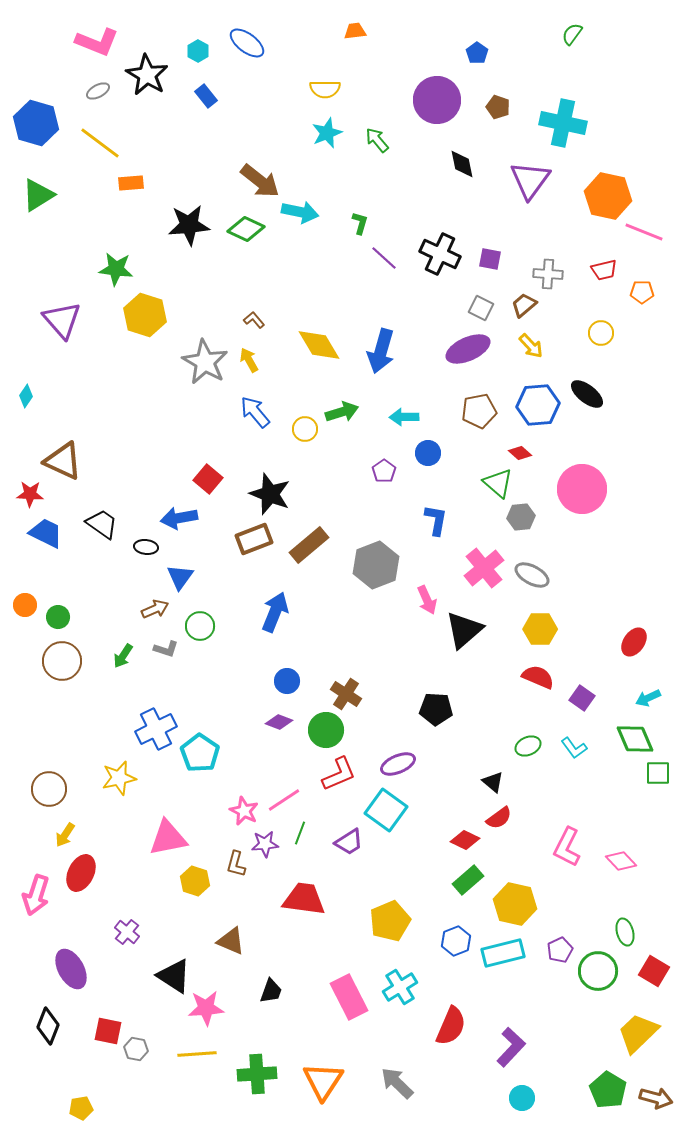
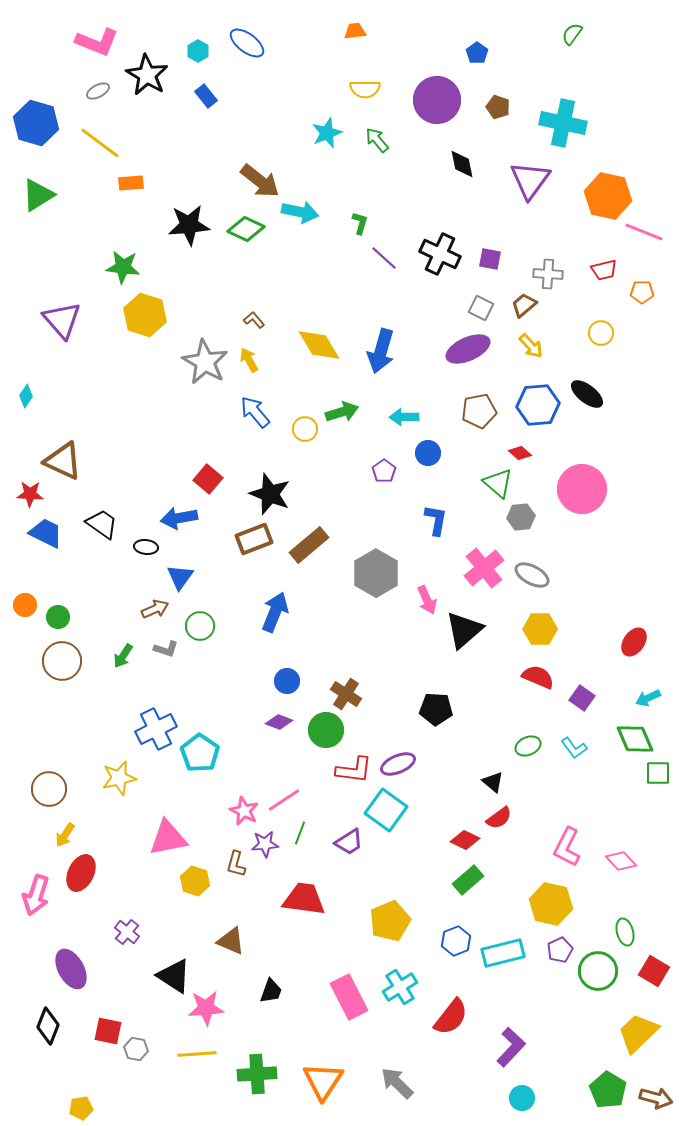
yellow semicircle at (325, 89): moved 40 px right
green star at (116, 269): moved 7 px right, 2 px up
gray hexagon at (376, 565): moved 8 px down; rotated 9 degrees counterclockwise
red L-shape at (339, 774): moved 15 px right, 4 px up; rotated 30 degrees clockwise
yellow hexagon at (515, 904): moved 36 px right
red semicircle at (451, 1026): moved 9 px up; rotated 15 degrees clockwise
